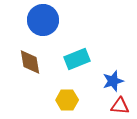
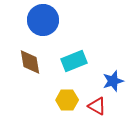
cyan rectangle: moved 3 px left, 2 px down
red triangle: moved 23 px left; rotated 24 degrees clockwise
